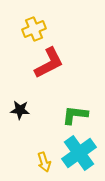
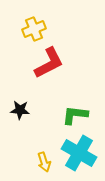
cyan cross: rotated 24 degrees counterclockwise
